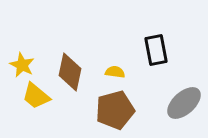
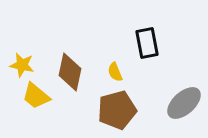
black rectangle: moved 9 px left, 7 px up
yellow star: rotated 15 degrees counterclockwise
yellow semicircle: rotated 120 degrees counterclockwise
brown pentagon: moved 2 px right
